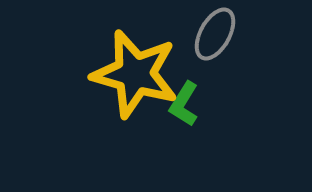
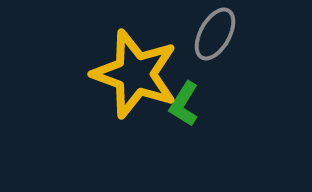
yellow star: rotated 4 degrees clockwise
